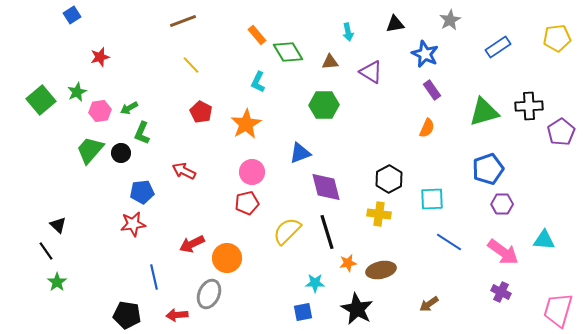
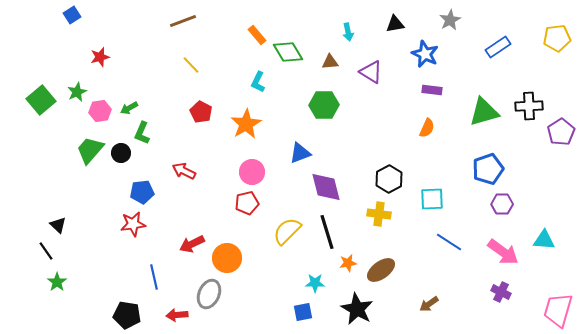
purple rectangle at (432, 90): rotated 48 degrees counterclockwise
brown ellipse at (381, 270): rotated 24 degrees counterclockwise
